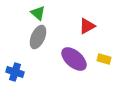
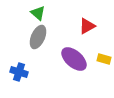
blue cross: moved 4 px right
